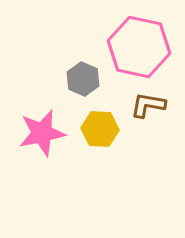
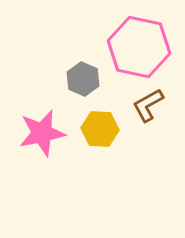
brown L-shape: rotated 39 degrees counterclockwise
